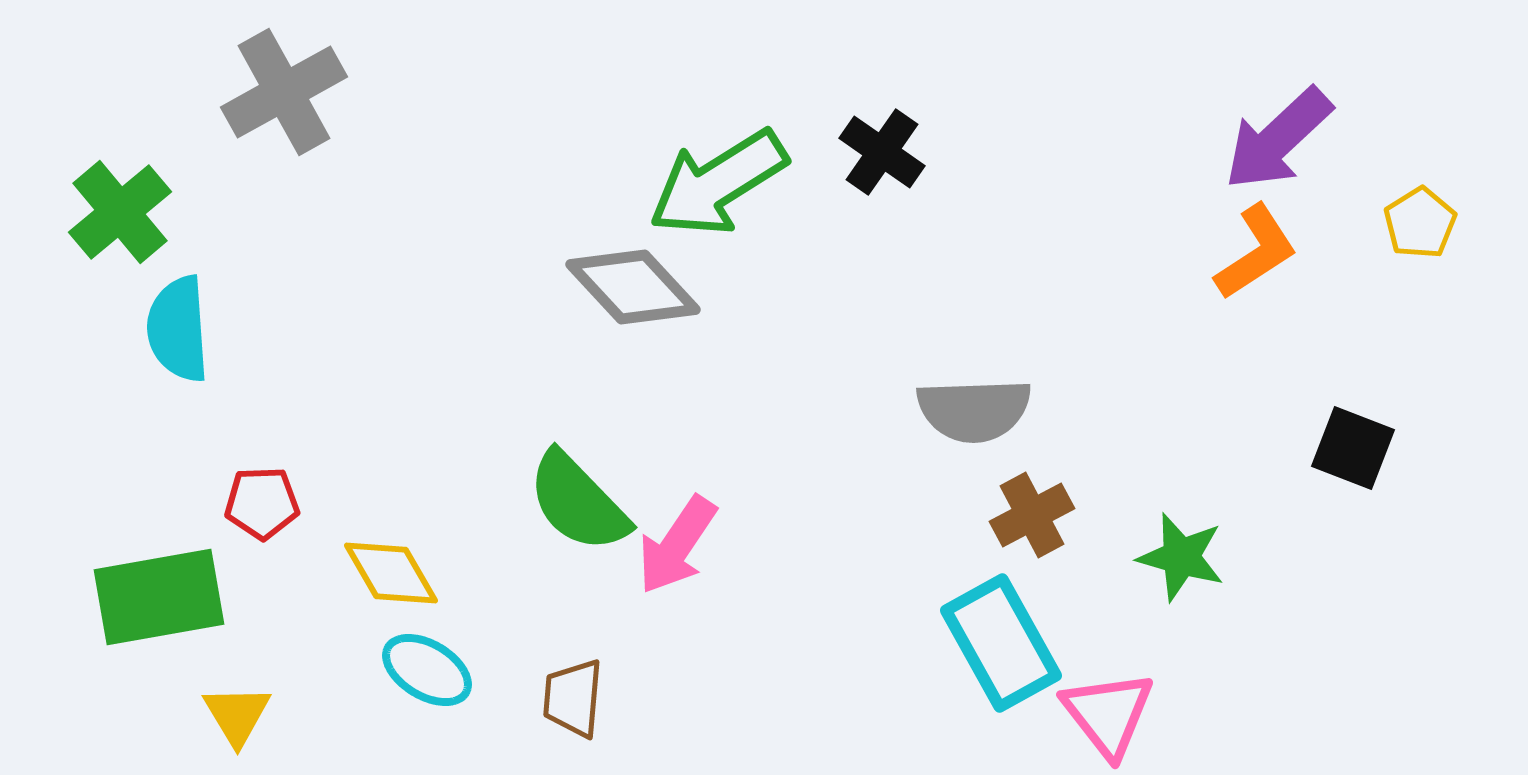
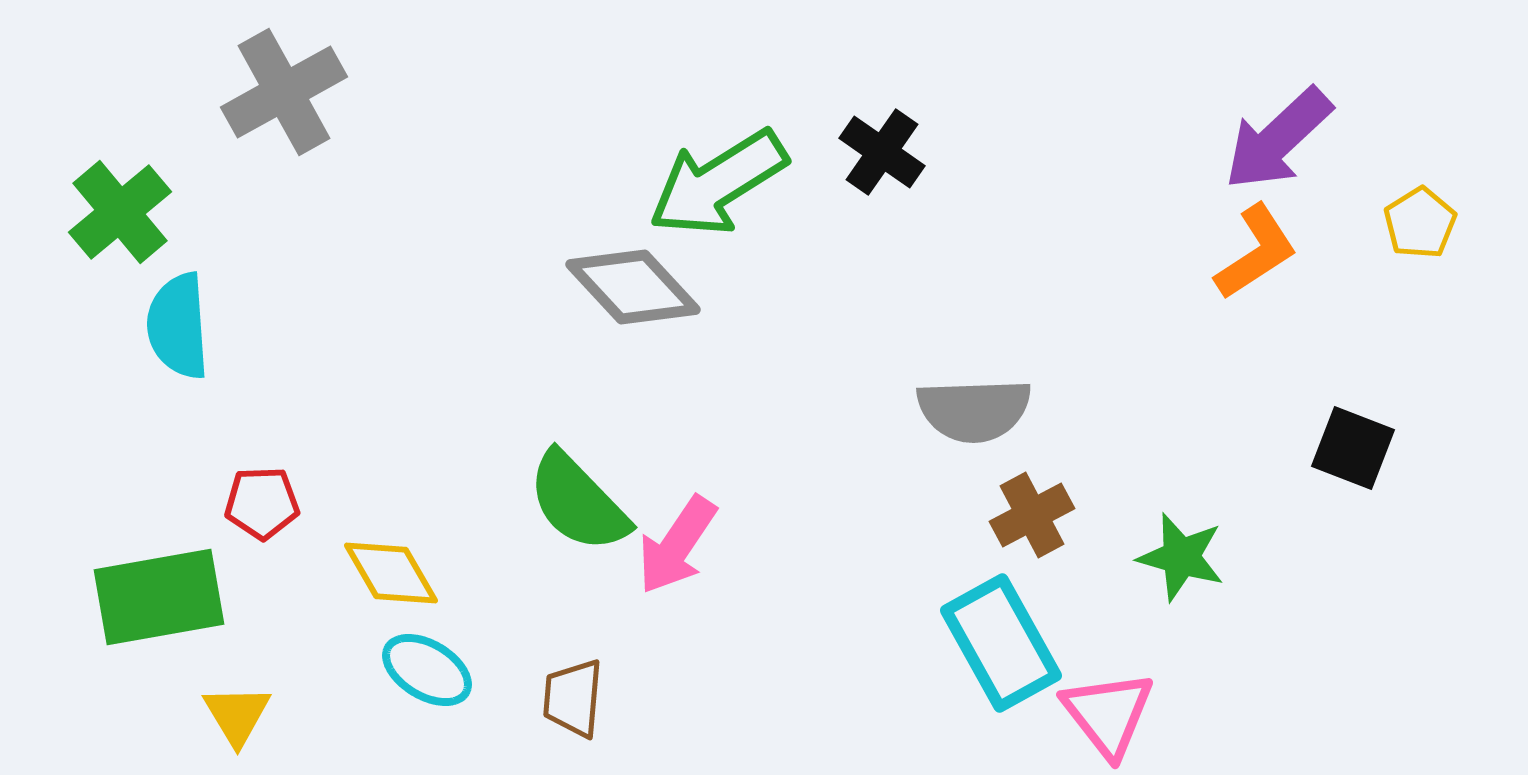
cyan semicircle: moved 3 px up
